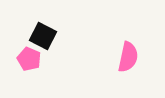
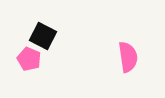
pink semicircle: rotated 20 degrees counterclockwise
